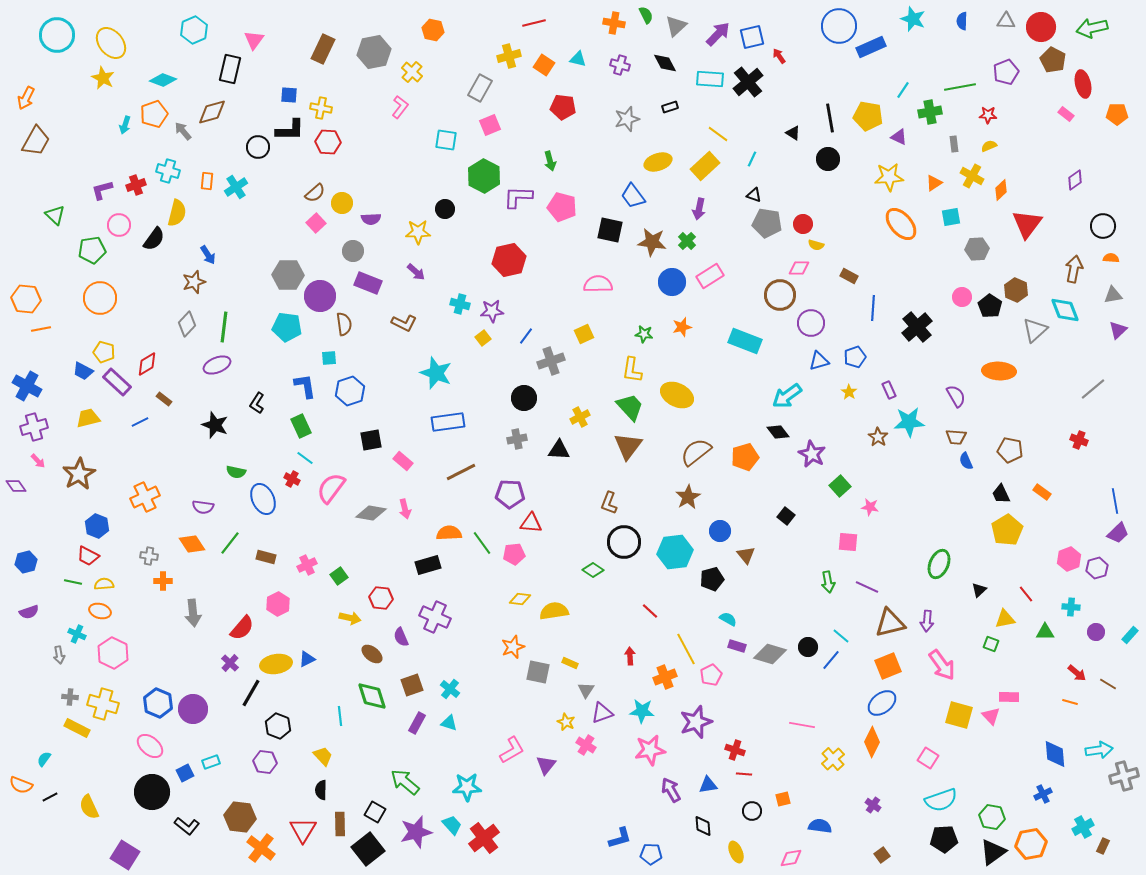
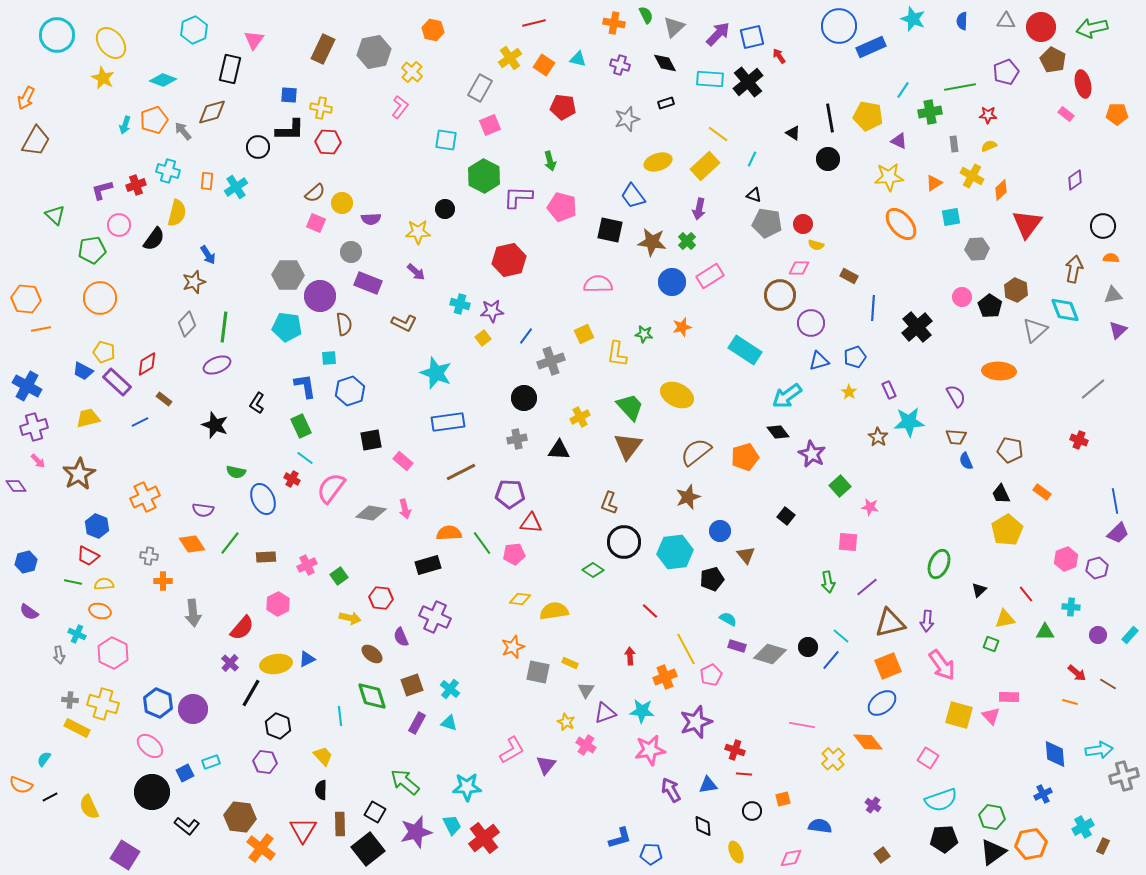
gray triangle at (676, 26): moved 2 px left, 1 px down
yellow cross at (509, 56): moved 1 px right, 2 px down; rotated 20 degrees counterclockwise
black rectangle at (670, 107): moved 4 px left, 4 px up
orange pentagon at (154, 114): moved 6 px down
purple triangle at (899, 137): moved 4 px down
pink square at (316, 223): rotated 24 degrees counterclockwise
gray circle at (353, 251): moved 2 px left, 1 px down
cyan rectangle at (745, 341): moved 9 px down; rotated 12 degrees clockwise
yellow L-shape at (632, 370): moved 15 px left, 16 px up
brown star at (688, 497): rotated 10 degrees clockwise
purple semicircle at (203, 507): moved 3 px down
brown rectangle at (266, 557): rotated 18 degrees counterclockwise
pink hexagon at (1069, 559): moved 3 px left
purple line at (867, 587): rotated 65 degrees counterclockwise
purple semicircle at (29, 612): rotated 54 degrees clockwise
purple circle at (1096, 632): moved 2 px right, 3 px down
gray cross at (70, 697): moved 3 px down
purple triangle at (602, 713): moved 3 px right
orange diamond at (872, 742): moved 4 px left; rotated 64 degrees counterclockwise
cyan trapezoid at (452, 825): rotated 15 degrees clockwise
